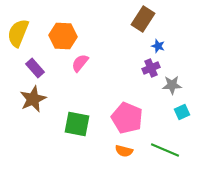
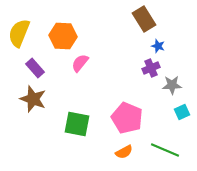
brown rectangle: moved 1 px right; rotated 65 degrees counterclockwise
yellow semicircle: moved 1 px right
brown star: rotated 28 degrees counterclockwise
orange semicircle: moved 1 px down; rotated 42 degrees counterclockwise
